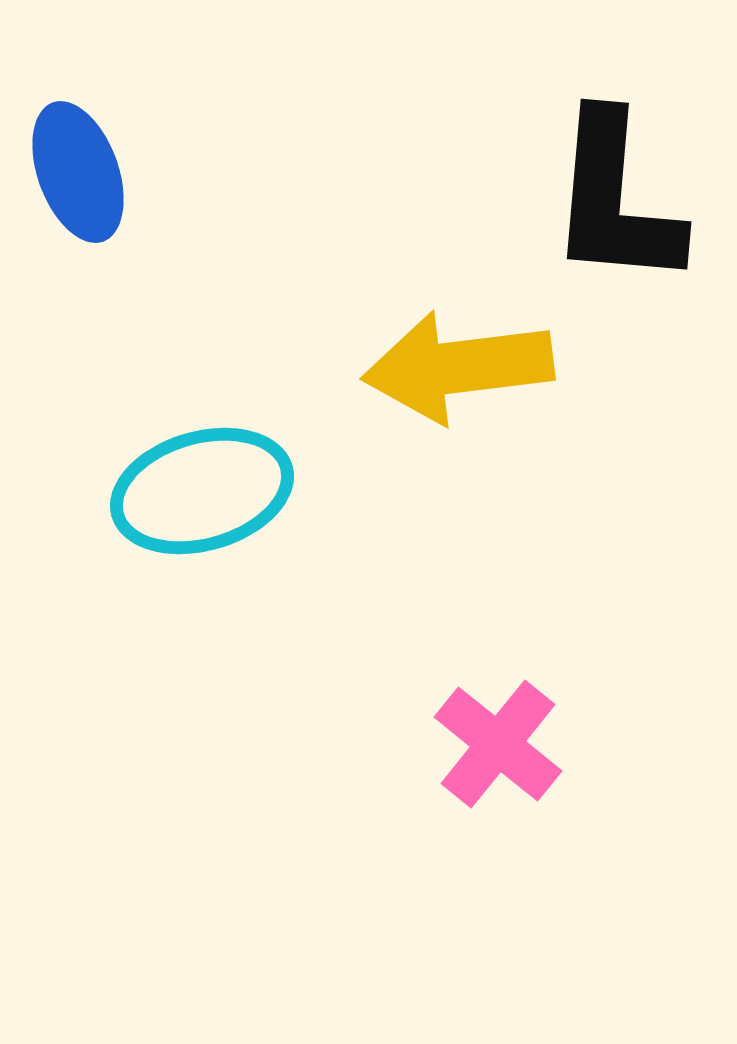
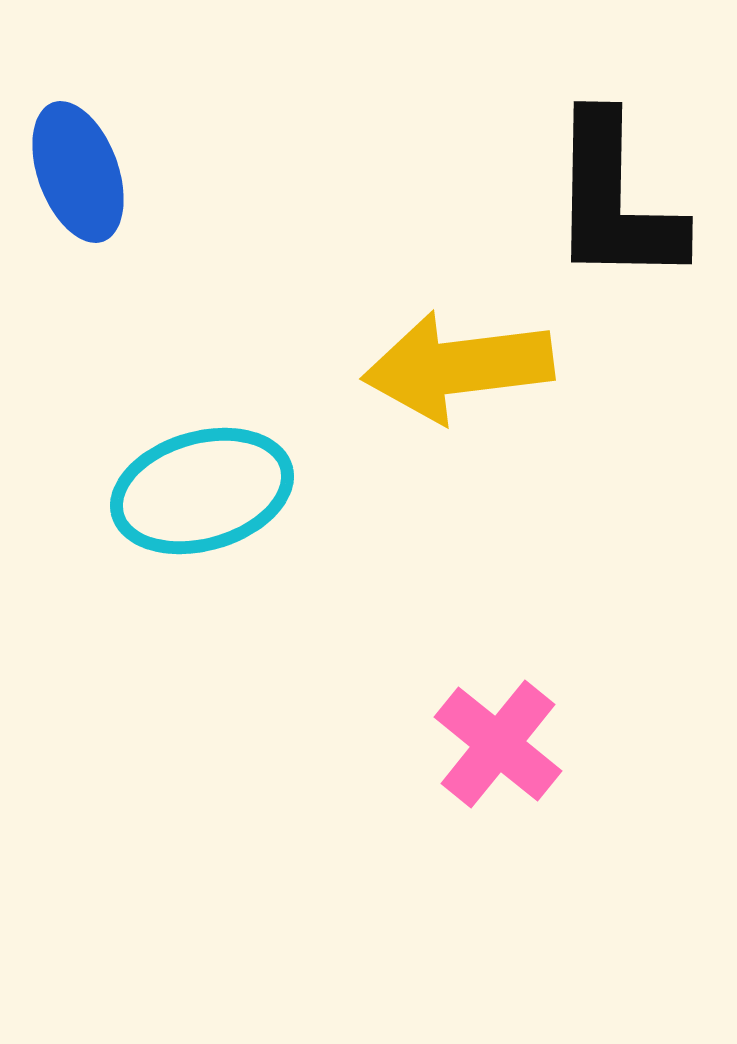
black L-shape: rotated 4 degrees counterclockwise
